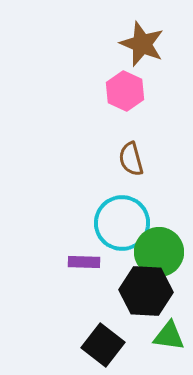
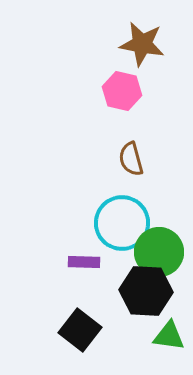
brown star: rotated 12 degrees counterclockwise
pink hexagon: moved 3 px left; rotated 12 degrees counterclockwise
black square: moved 23 px left, 15 px up
